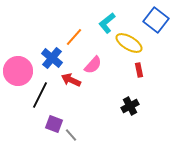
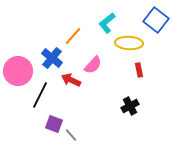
orange line: moved 1 px left, 1 px up
yellow ellipse: rotated 28 degrees counterclockwise
